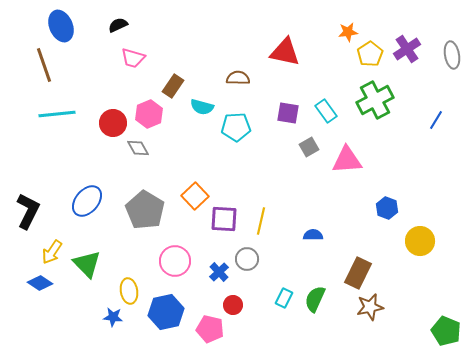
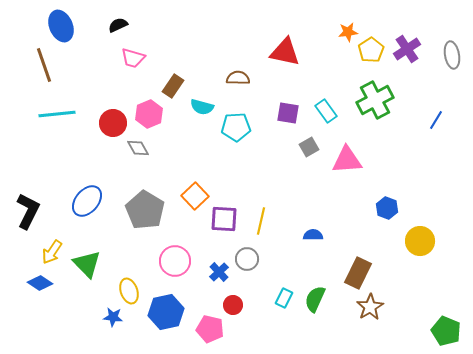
yellow pentagon at (370, 54): moved 1 px right, 4 px up
yellow ellipse at (129, 291): rotated 10 degrees counterclockwise
brown star at (370, 307): rotated 20 degrees counterclockwise
